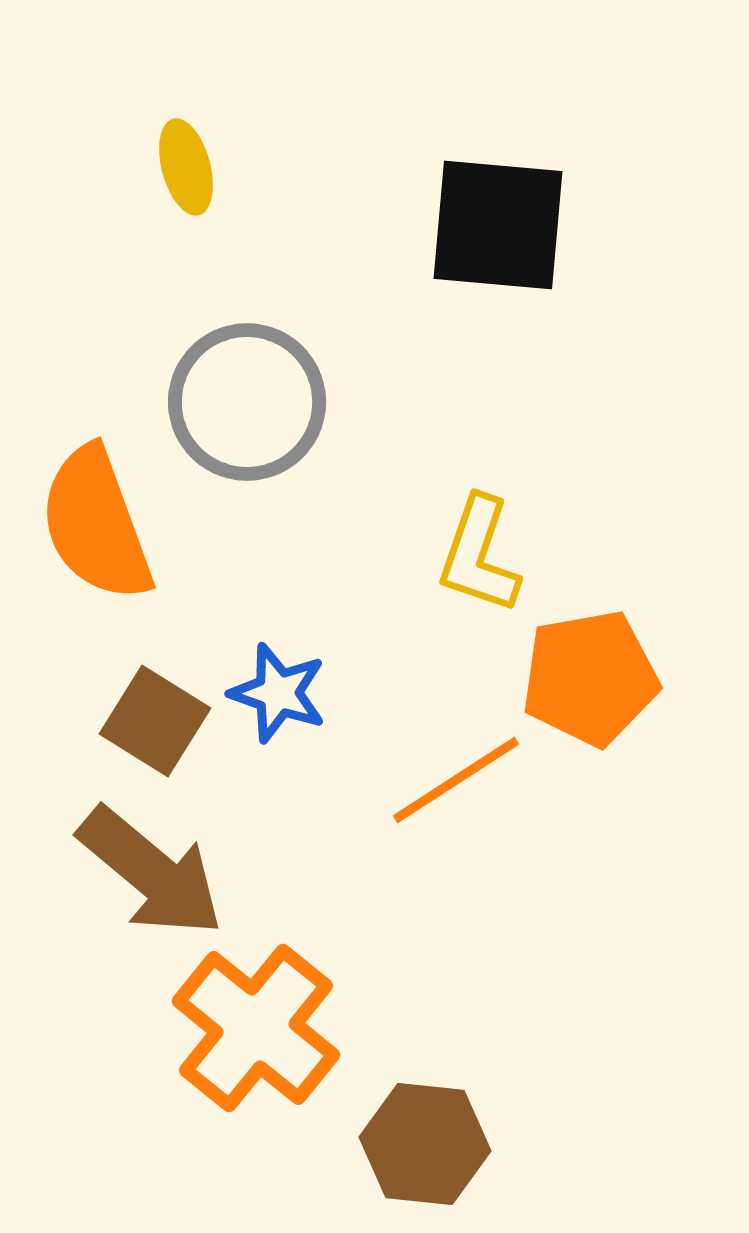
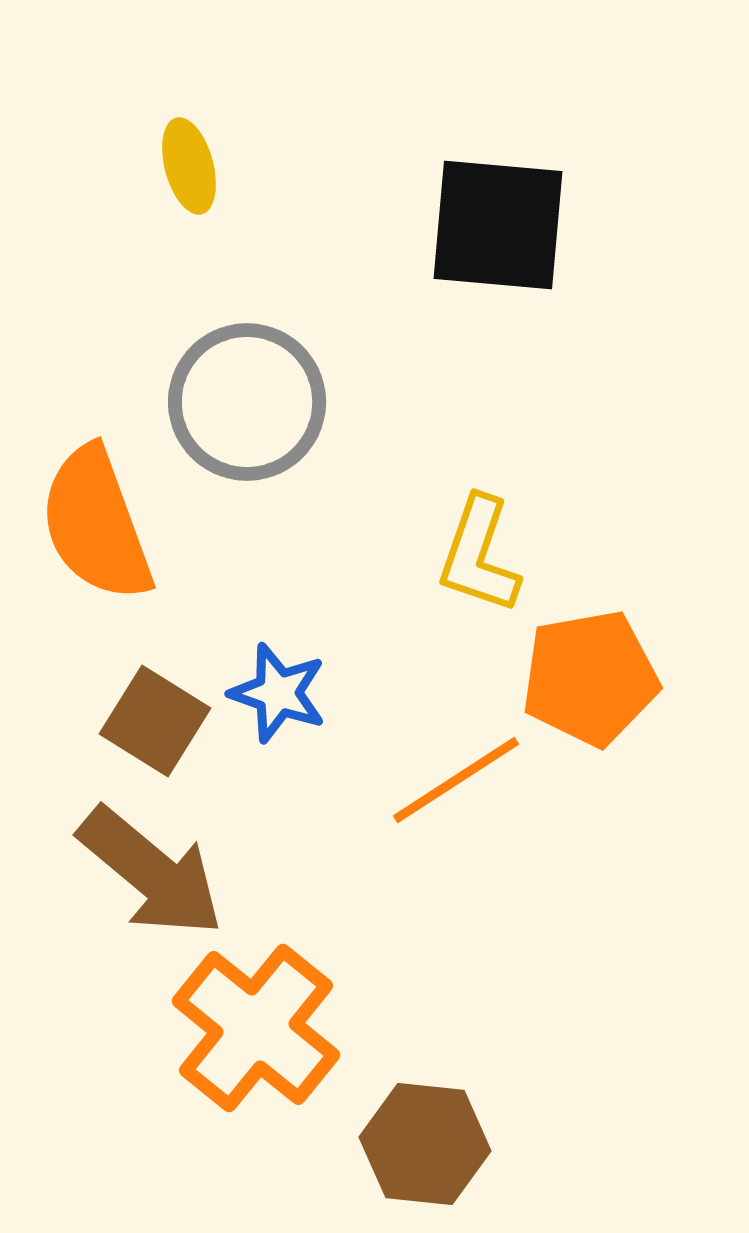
yellow ellipse: moved 3 px right, 1 px up
